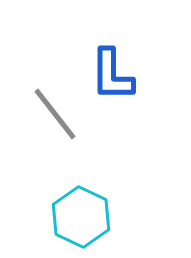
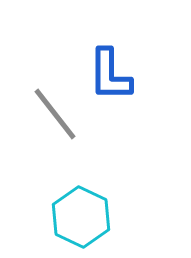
blue L-shape: moved 2 px left
